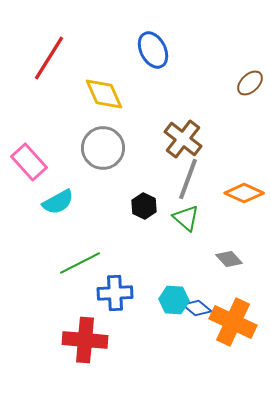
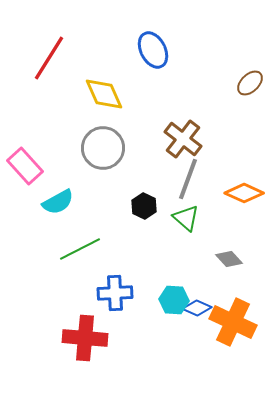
pink rectangle: moved 4 px left, 4 px down
green line: moved 14 px up
blue diamond: rotated 16 degrees counterclockwise
red cross: moved 2 px up
